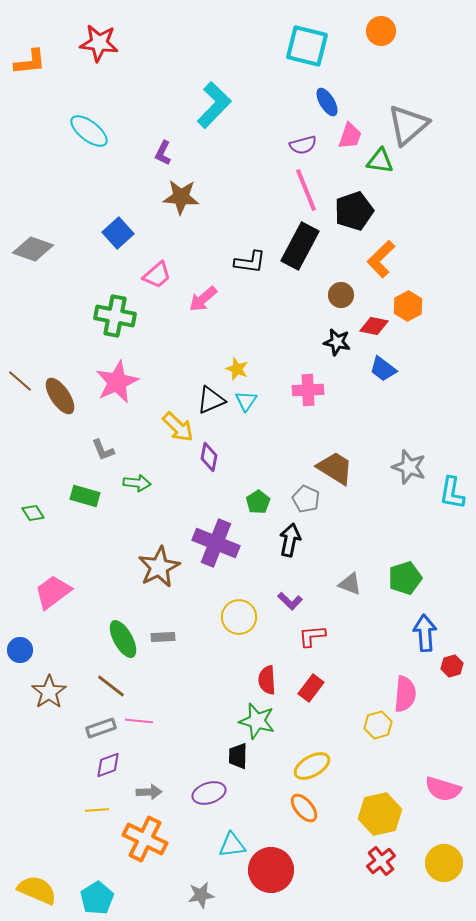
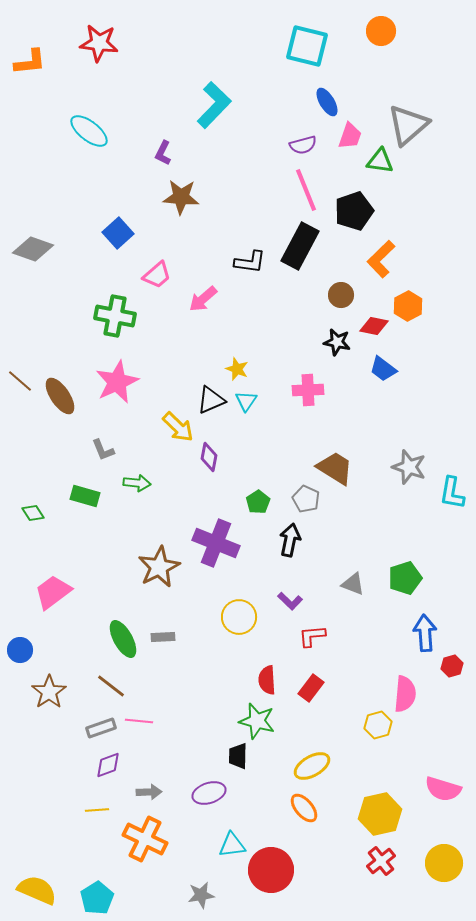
gray triangle at (350, 584): moved 3 px right
